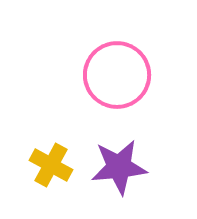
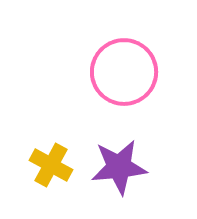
pink circle: moved 7 px right, 3 px up
